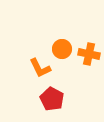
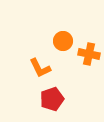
orange circle: moved 1 px right, 8 px up
red pentagon: rotated 25 degrees clockwise
